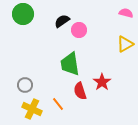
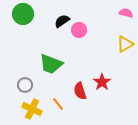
green trapezoid: moved 19 px left; rotated 60 degrees counterclockwise
